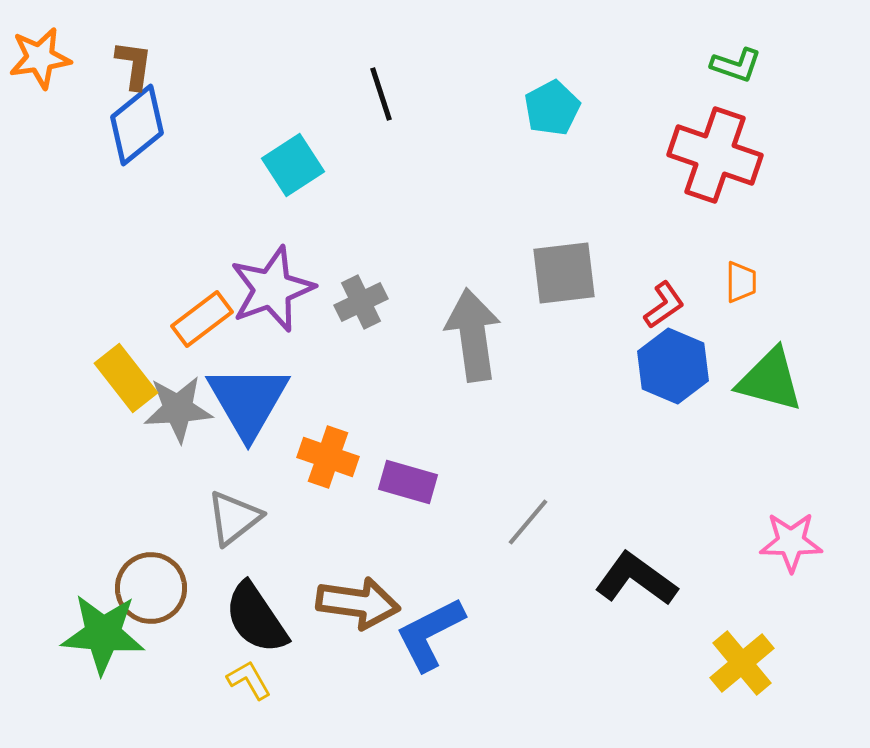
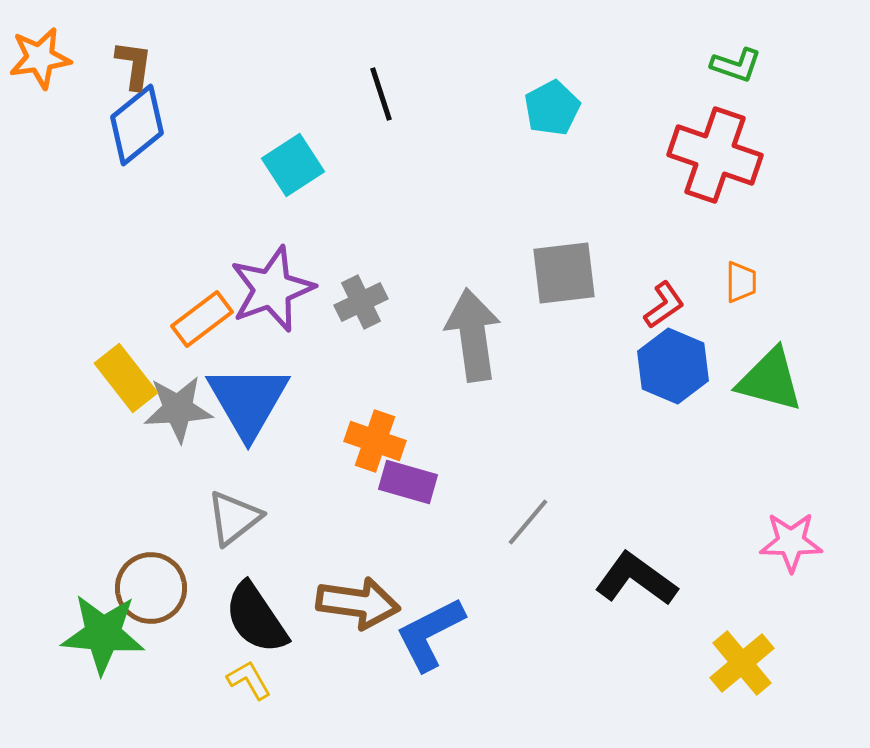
orange cross: moved 47 px right, 16 px up
